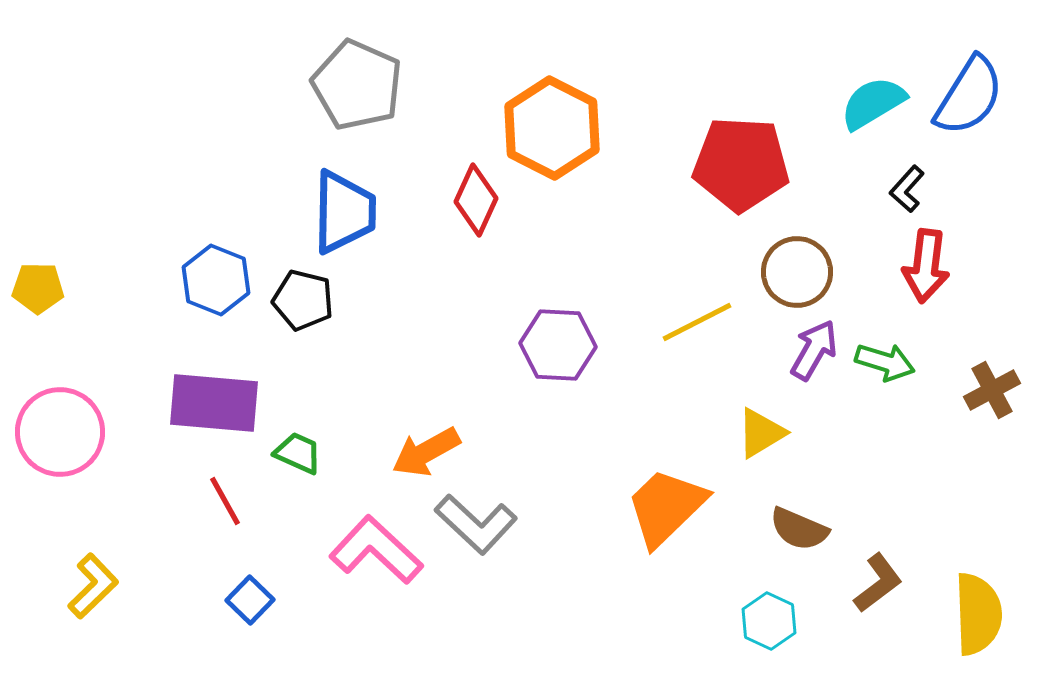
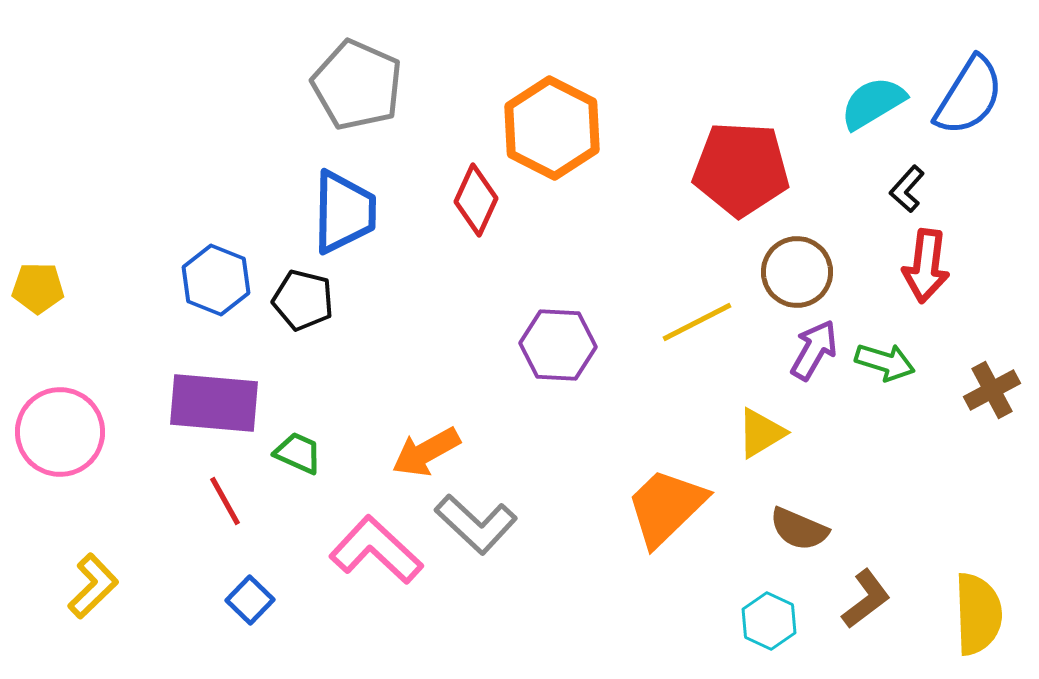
red pentagon: moved 5 px down
brown L-shape: moved 12 px left, 16 px down
